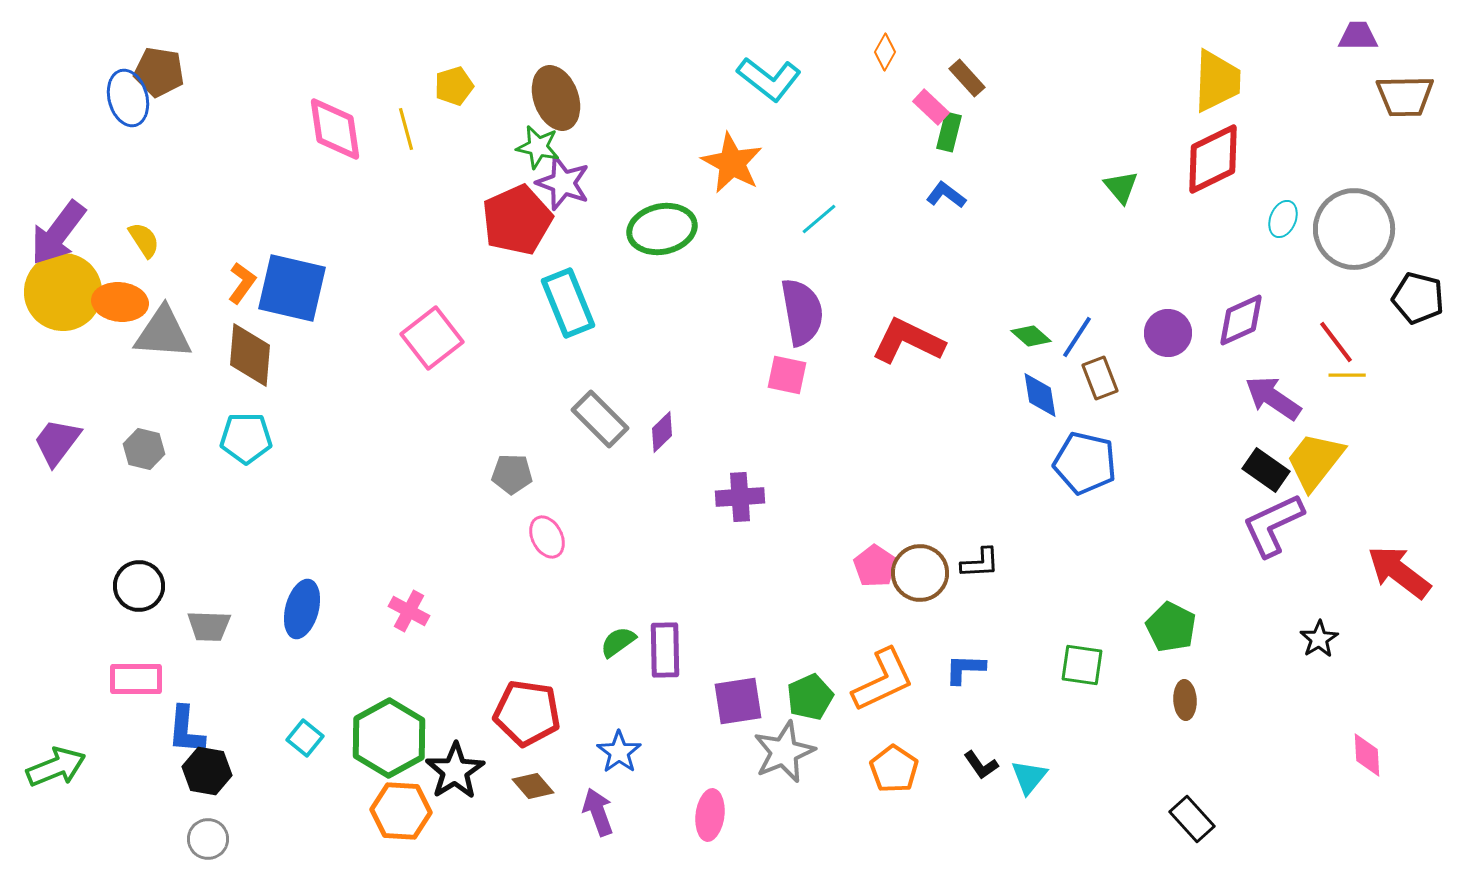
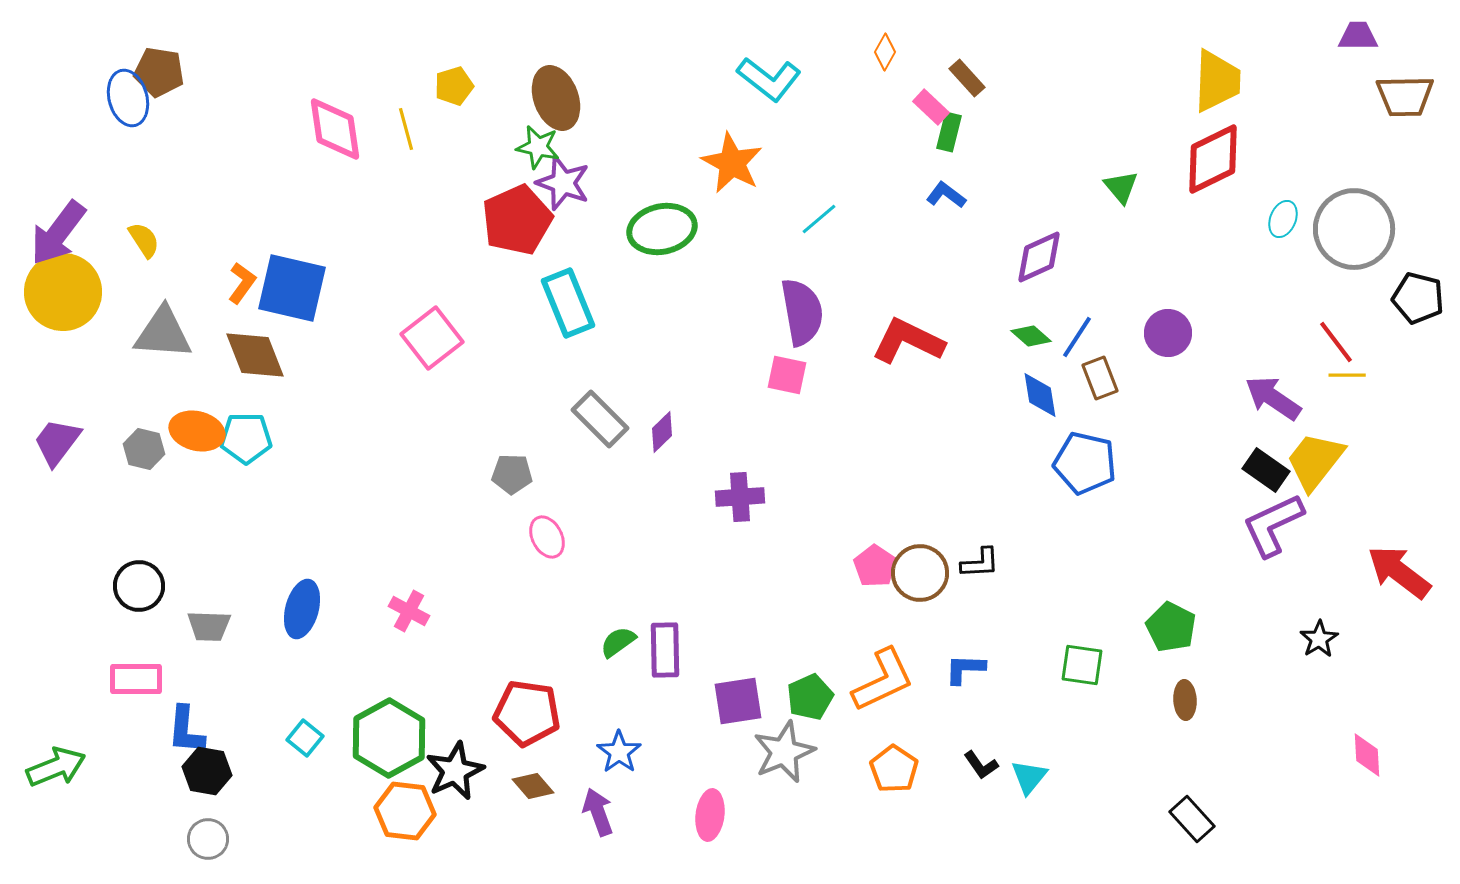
orange ellipse at (120, 302): moved 77 px right, 129 px down; rotated 8 degrees clockwise
purple diamond at (1241, 320): moved 202 px left, 63 px up
brown diamond at (250, 355): moved 5 px right; rotated 26 degrees counterclockwise
black star at (455, 771): rotated 8 degrees clockwise
orange hexagon at (401, 811): moved 4 px right; rotated 4 degrees clockwise
